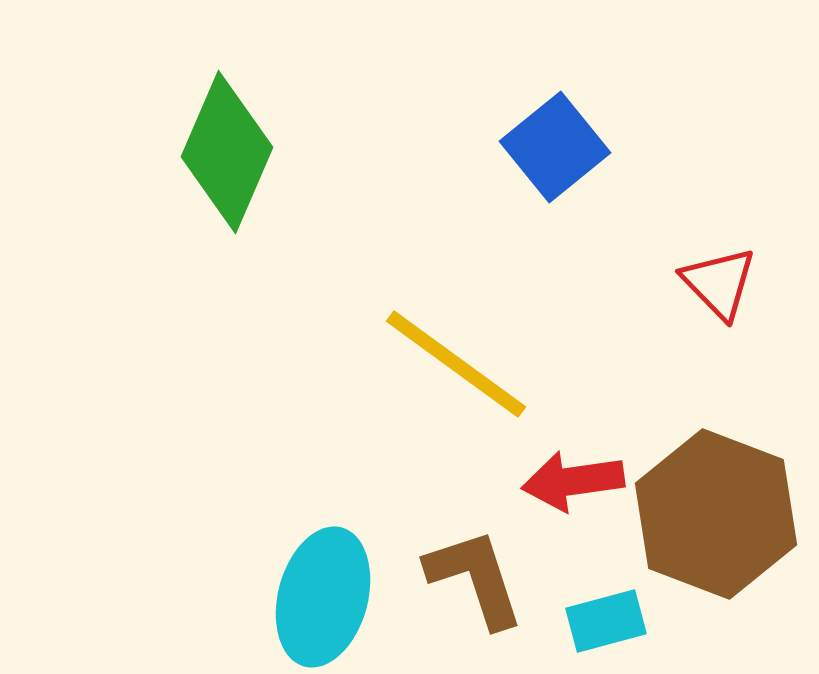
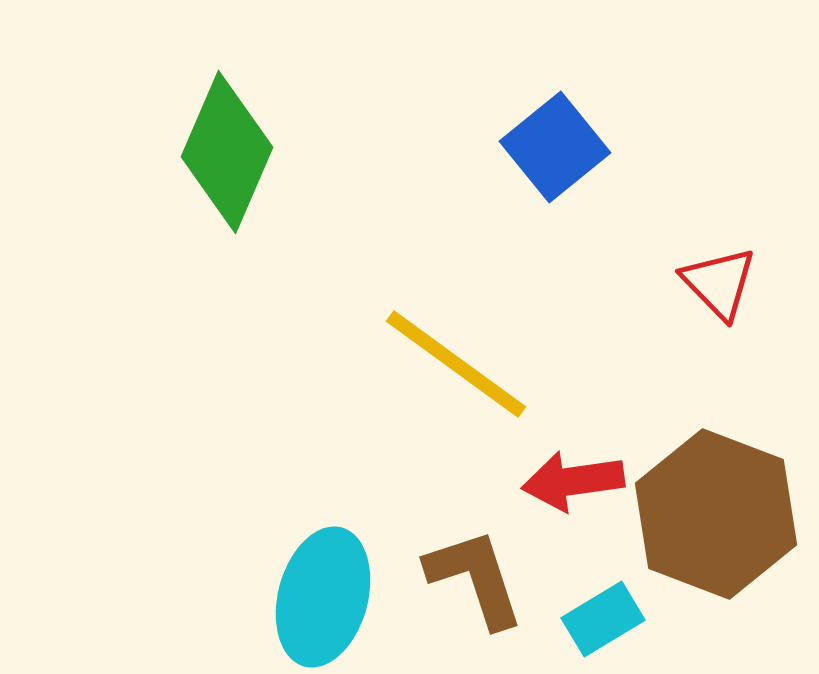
cyan rectangle: moved 3 px left, 2 px up; rotated 16 degrees counterclockwise
